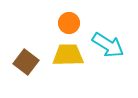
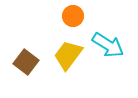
orange circle: moved 4 px right, 7 px up
yellow trapezoid: rotated 52 degrees counterclockwise
